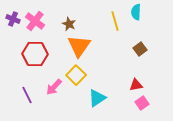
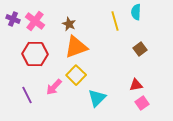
orange triangle: moved 3 px left, 1 px down; rotated 35 degrees clockwise
cyan triangle: rotated 12 degrees counterclockwise
